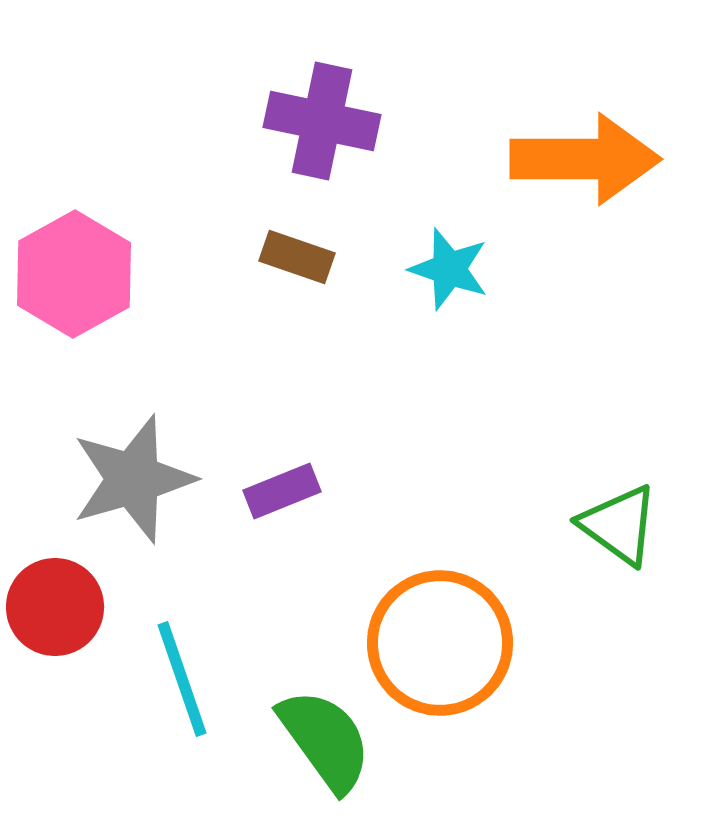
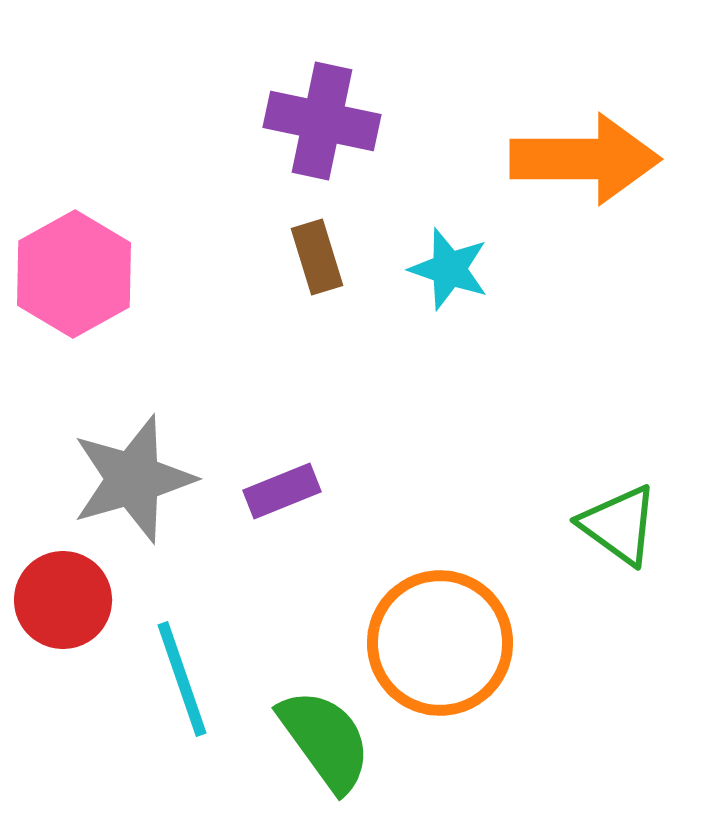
brown rectangle: moved 20 px right; rotated 54 degrees clockwise
red circle: moved 8 px right, 7 px up
